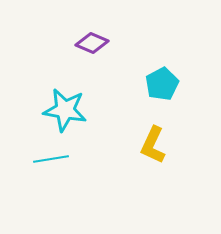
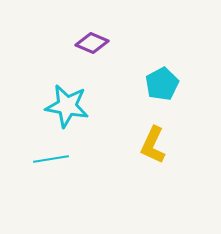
cyan star: moved 2 px right, 4 px up
